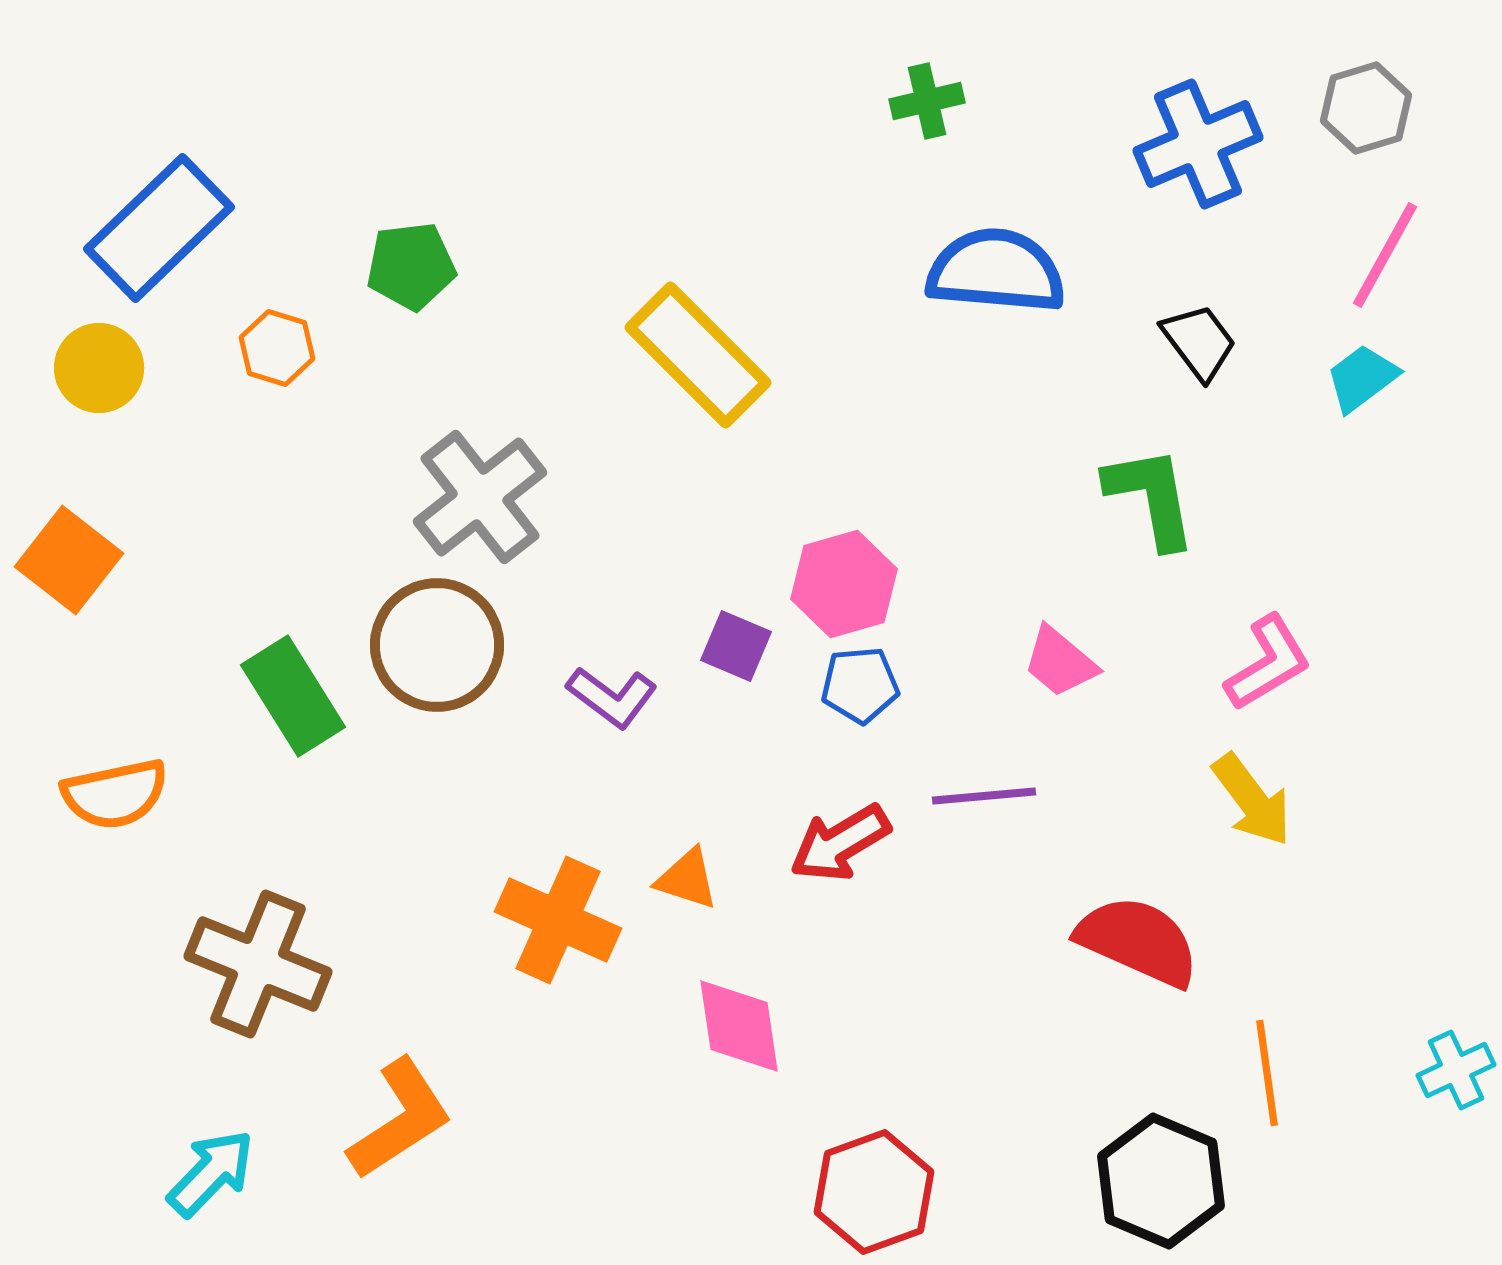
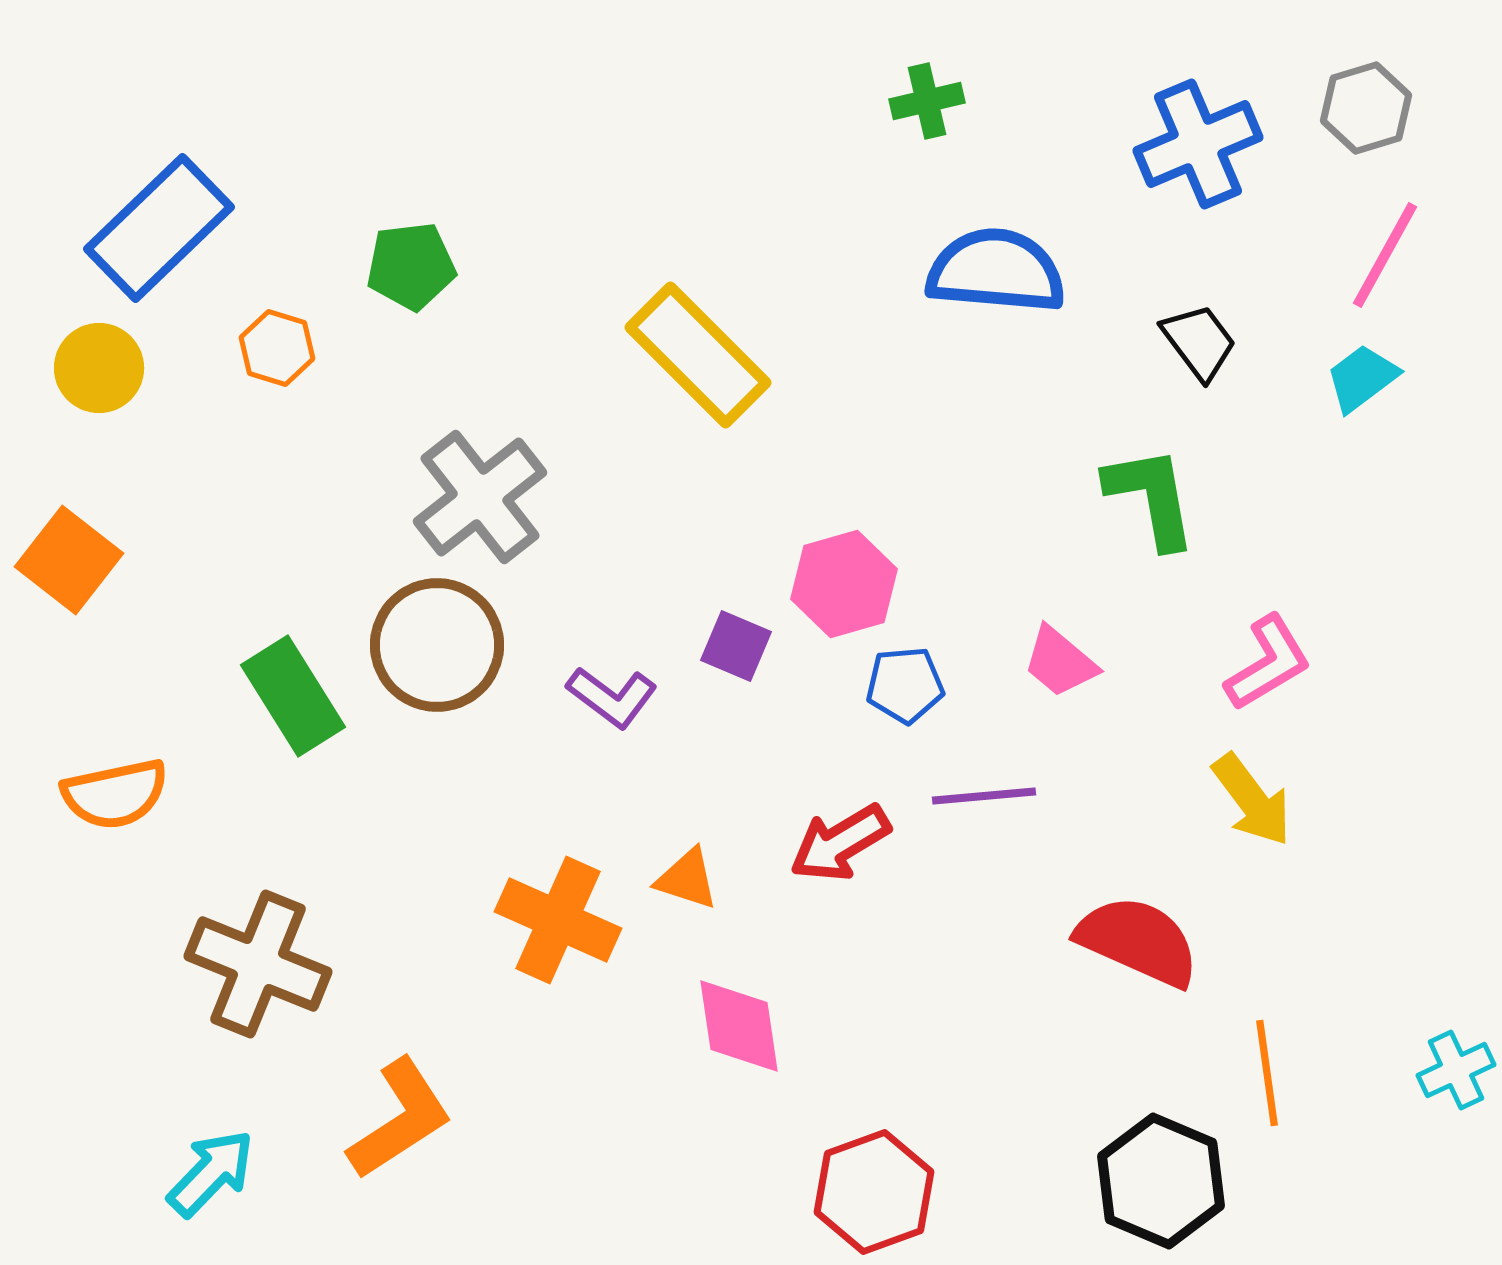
blue pentagon: moved 45 px right
